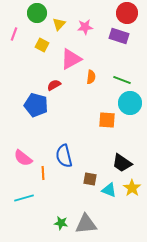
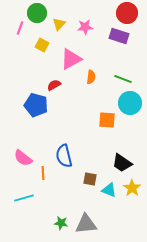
pink line: moved 6 px right, 6 px up
green line: moved 1 px right, 1 px up
